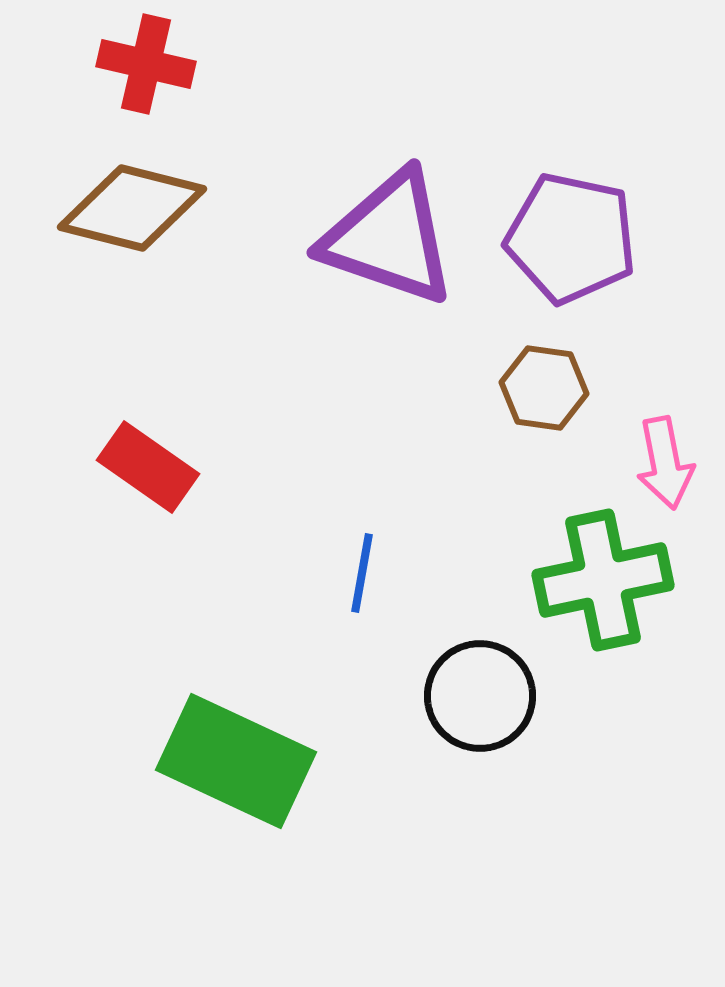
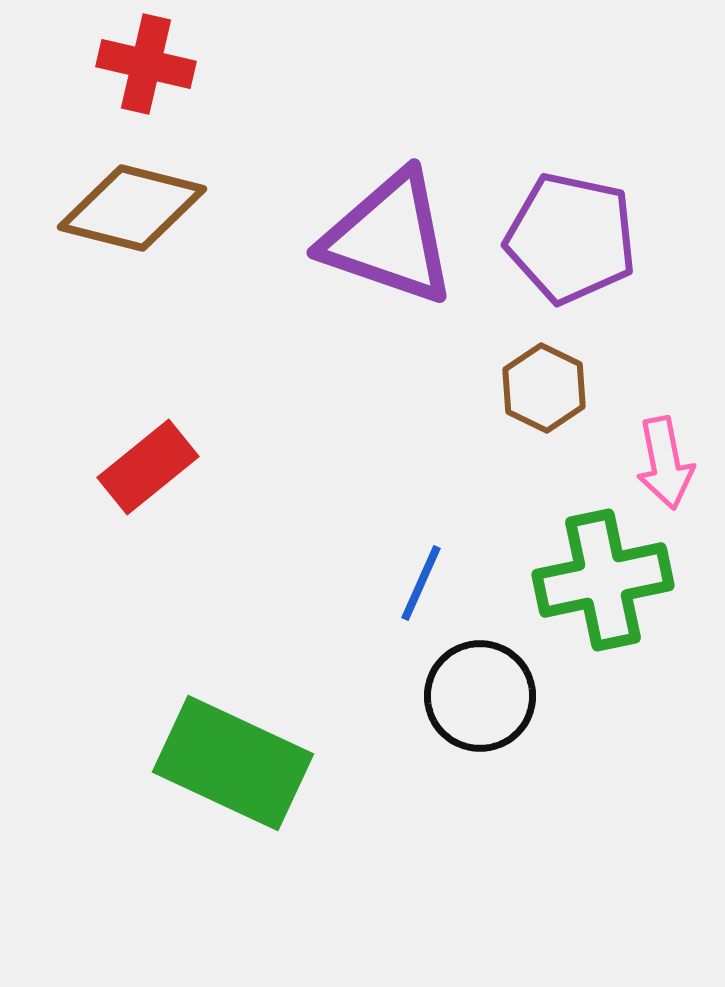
brown hexagon: rotated 18 degrees clockwise
red rectangle: rotated 74 degrees counterclockwise
blue line: moved 59 px right, 10 px down; rotated 14 degrees clockwise
green rectangle: moved 3 px left, 2 px down
